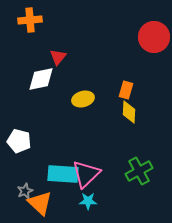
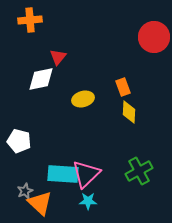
orange rectangle: moved 3 px left, 3 px up; rotated 36 degrees counterclockwise
